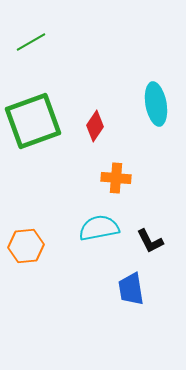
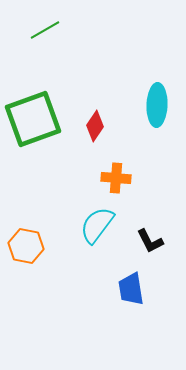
green line: moved 14 px right, 12 px up
cyan ellipse: moved 1 px right, 1 px down; rotated 12 degrees clockwise
green square: moved 2 px up
cyan semicircle: moved 2 px left, 3 px up; rotated 42 degrees counterclockwise
orange hexagon: rotated 16 degrees clockwise
